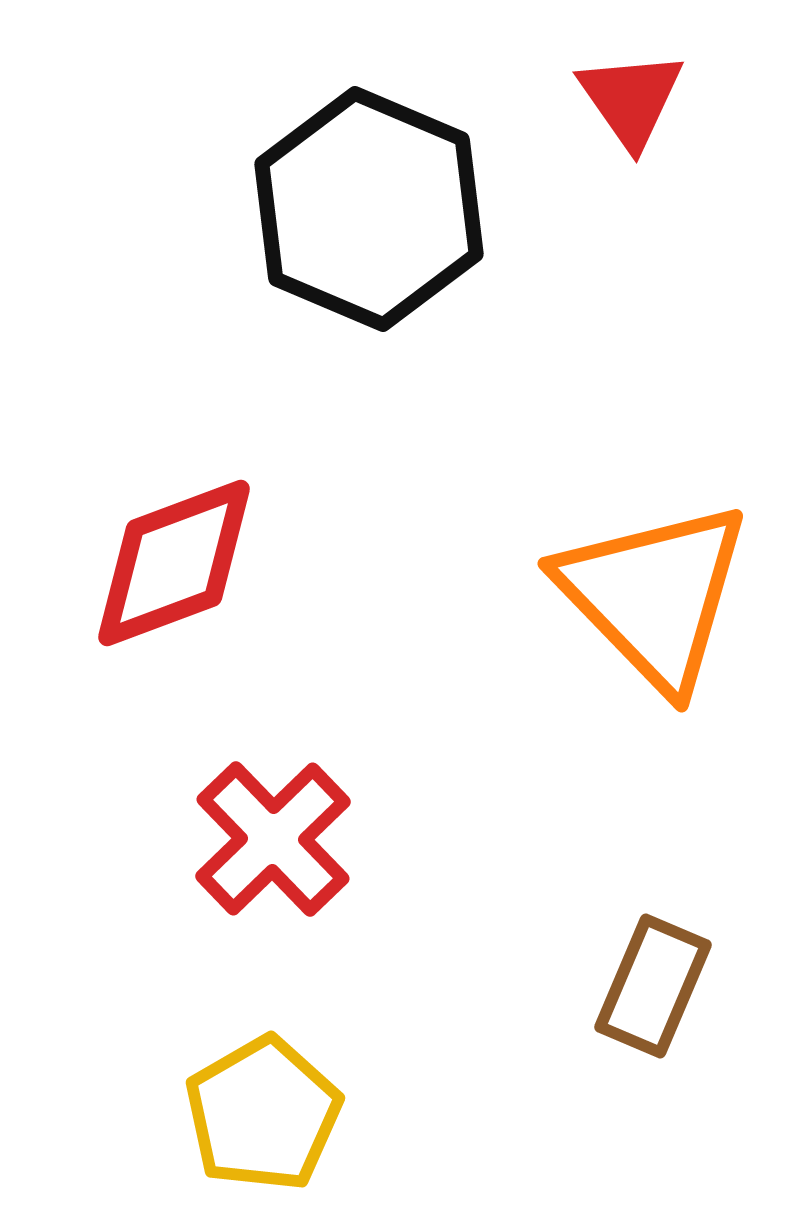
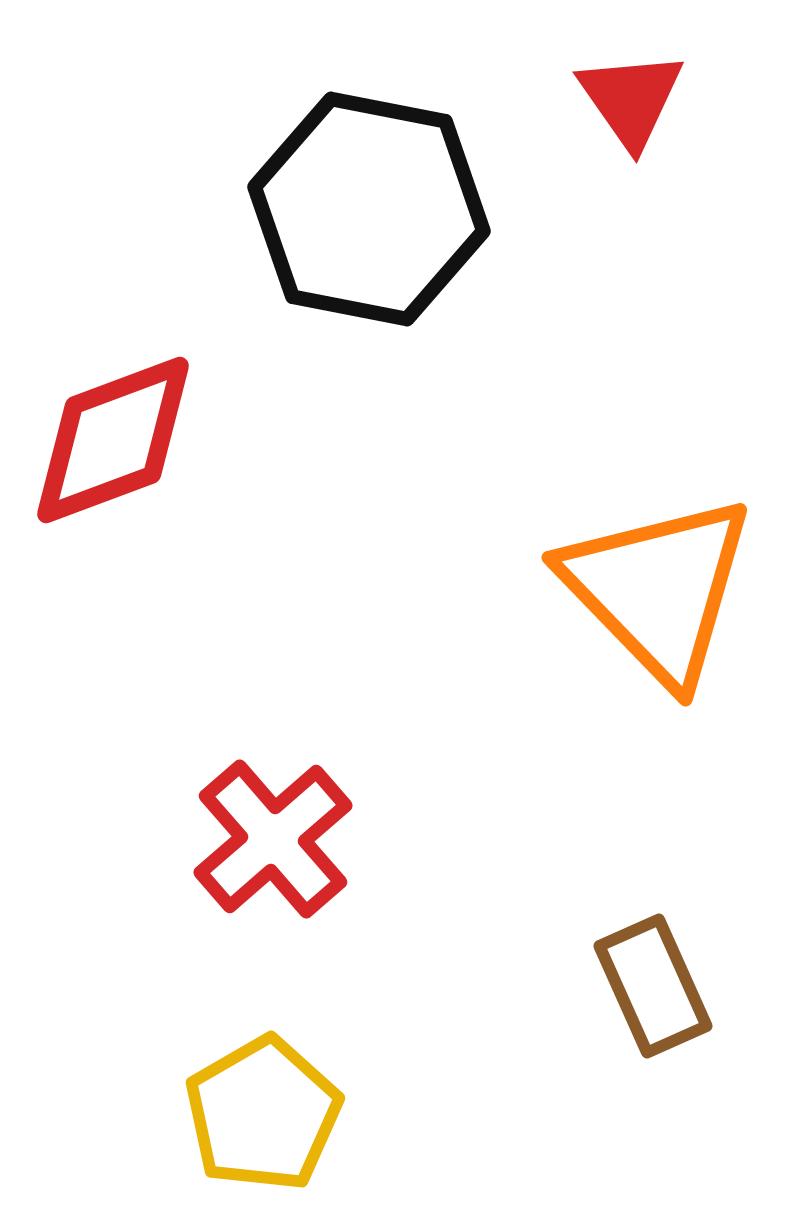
black hexagon: rotated 12 degrees counterclockwise
red diamond: moved 61 px left, 123 px up
orange triangle: moved 4 px right, 6 px up
red cross: rotated 3 degrees clockwise
brown rectangle: rotated 47 degrees counterclockwise
